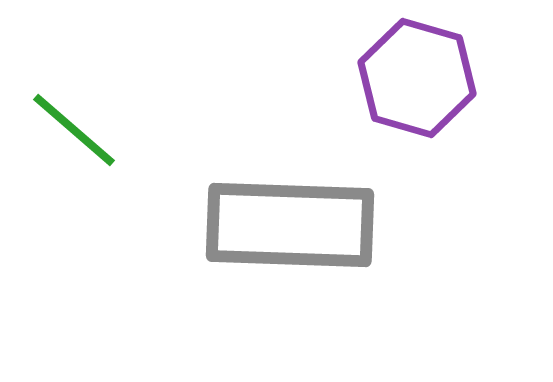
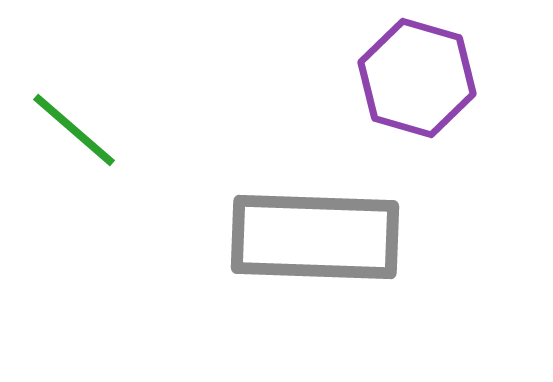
gray rectangle: moved 25 px right, 12 px down
